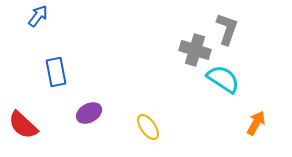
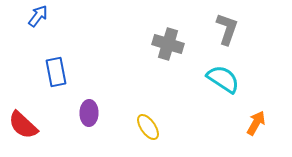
gray cross: moved 27 px left, 6 px up
purple ellipse: rotated 60 degrees counterclockwise
